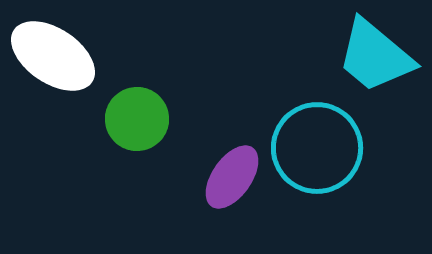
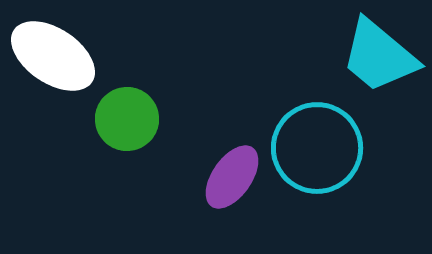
cyan trapezoid: moved 4 px right
green circle: moved 10 px left
